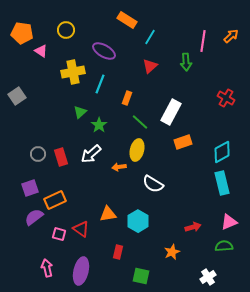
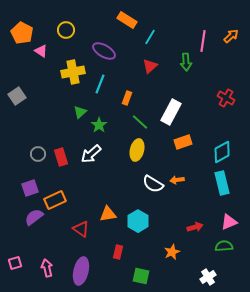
orange pentagon at (22, 33): rotated 20 degrees clockwise
orange arrow at (119, 167): moved 58 px right, 13 px down
red arrow at (193, 227): moved 2 px right
pink square at (59, 234): moved 44 px left, 29 px down; rotated 32 degrees counterclockwise
